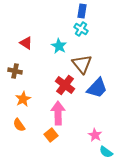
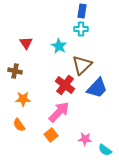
cyan cross: rotated 32 degrees counterclockwise
red triangle: rotated 24 degrees clockwise
brown triangle: moved 1 px down; rotated 25 degrees clockwise
orange star: rotated 28 degrees clockwise
pink arrow: moved 1 px right, 1 px up; rotated 45 degrees clockwise
pink star: moved 10 px left, 4 px down; rotated 24 degrees counterclockwise
cyan semicircle: moved 1 px left, 2 px up
